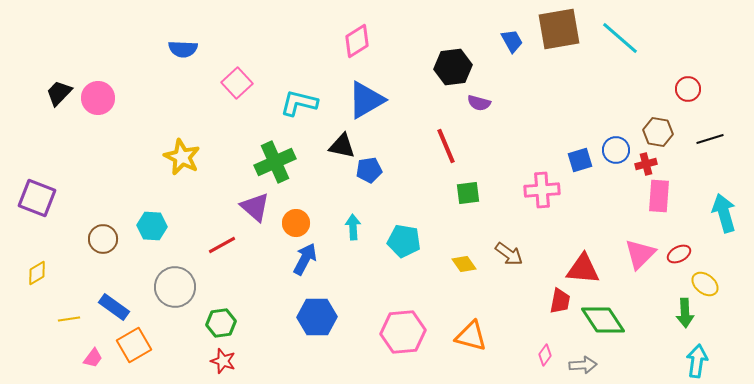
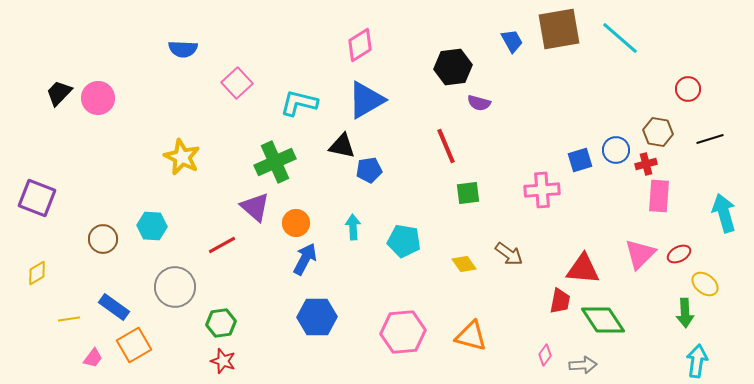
pink diamond at (357, 41): moved 3 px right, 4 px down
